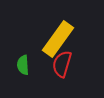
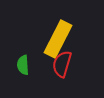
yellow rectangle: rotated 9 degrees counterclockwise
